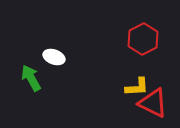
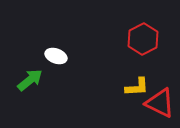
white ellipse: moved 2 px right, 1 px up
green arrow: moved 1 px left, 2 px down; rotated 80 degrees clockwise
red triangle: moved 7 px right
